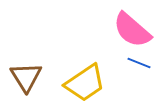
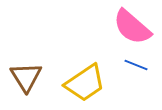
pink semicircle: moved 3 px up
blue line: moved 3 px left, 2 px down
